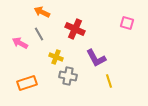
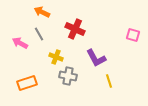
pink square: moved 6 px right, 12 px down
